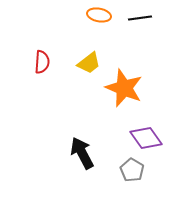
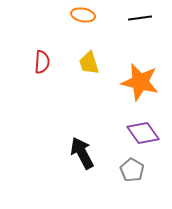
orange ellipse: moved 16 px left
yellow trapezoid: rotated 110 degrees clockwise
orange star: moved 16 px right, 6 px up; rotated 9 degrees counterclockwise
purple diamond: moved 3 px left, 5 px up
